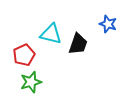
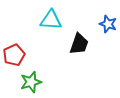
cyan triangle: moved 14 px up; rotated 10 degrees counterclockwise
black trapezoid: moved 1 px right
red pentagon: moved 10 px left
